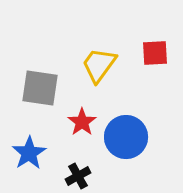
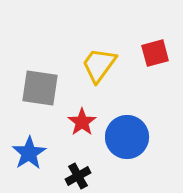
red square: rotated 12 degrees counterclockwise
blue circle: moved 1 px right
